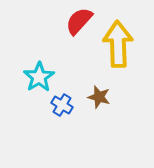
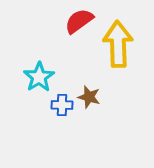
red semicircle: rotated 12 degrees clockwise
brown star: moved 10 px left
blue cross: rotated 30 degrees counterclockwise
